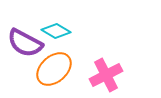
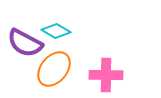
orange ellipse: rotated 9 degrees counterclockwise
pink cross: rotated 28 degrees clockwise
